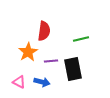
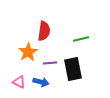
purple line: moved 1 px left, 2 px down
blue arrow: moved 1 px left
